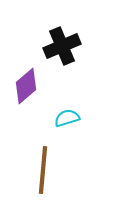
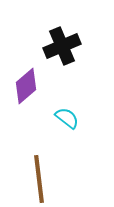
cyan semicircle: rotated 55 degrees clockwise
brown line: moved 4 px left, 9 px down; rotated 12 degrees counterclockwise
